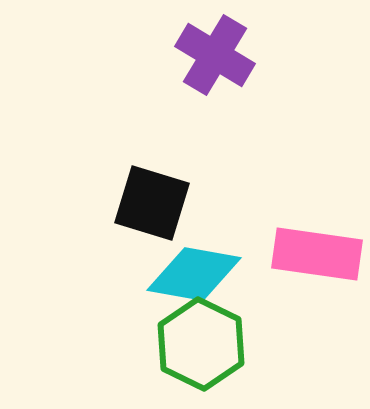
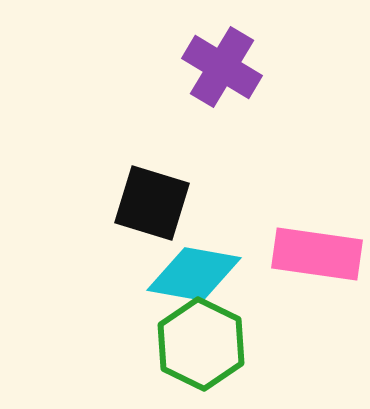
purple cross: moved 7 px right, 12 px down
